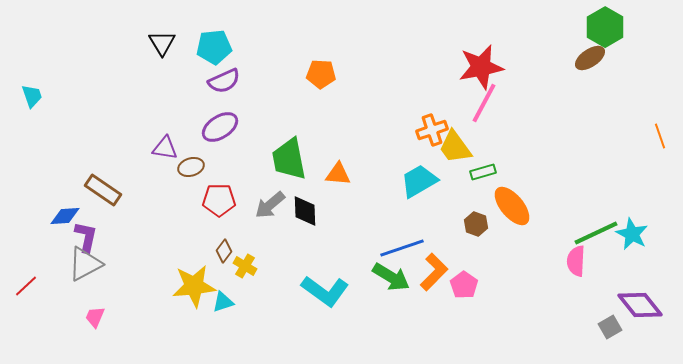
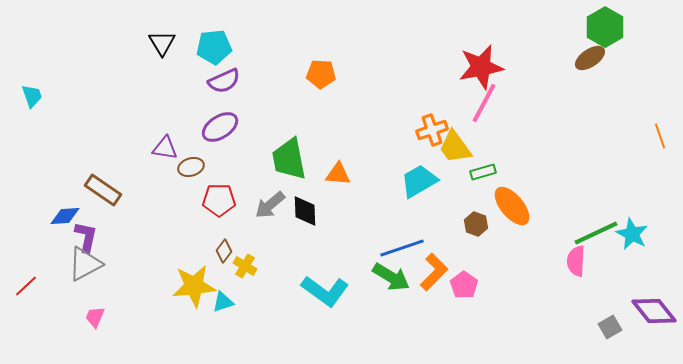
purple diamond at (640, 305): moved 14 px right, 6 px down
